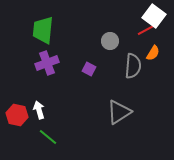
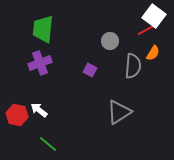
green trapezoid: moved 1 px up
purple cross: moved 7 px left
purple square: moved 1 px right, 1 px down
white arrow: rotated 36 degrees counterclockwise
green line: moved 7 px down
